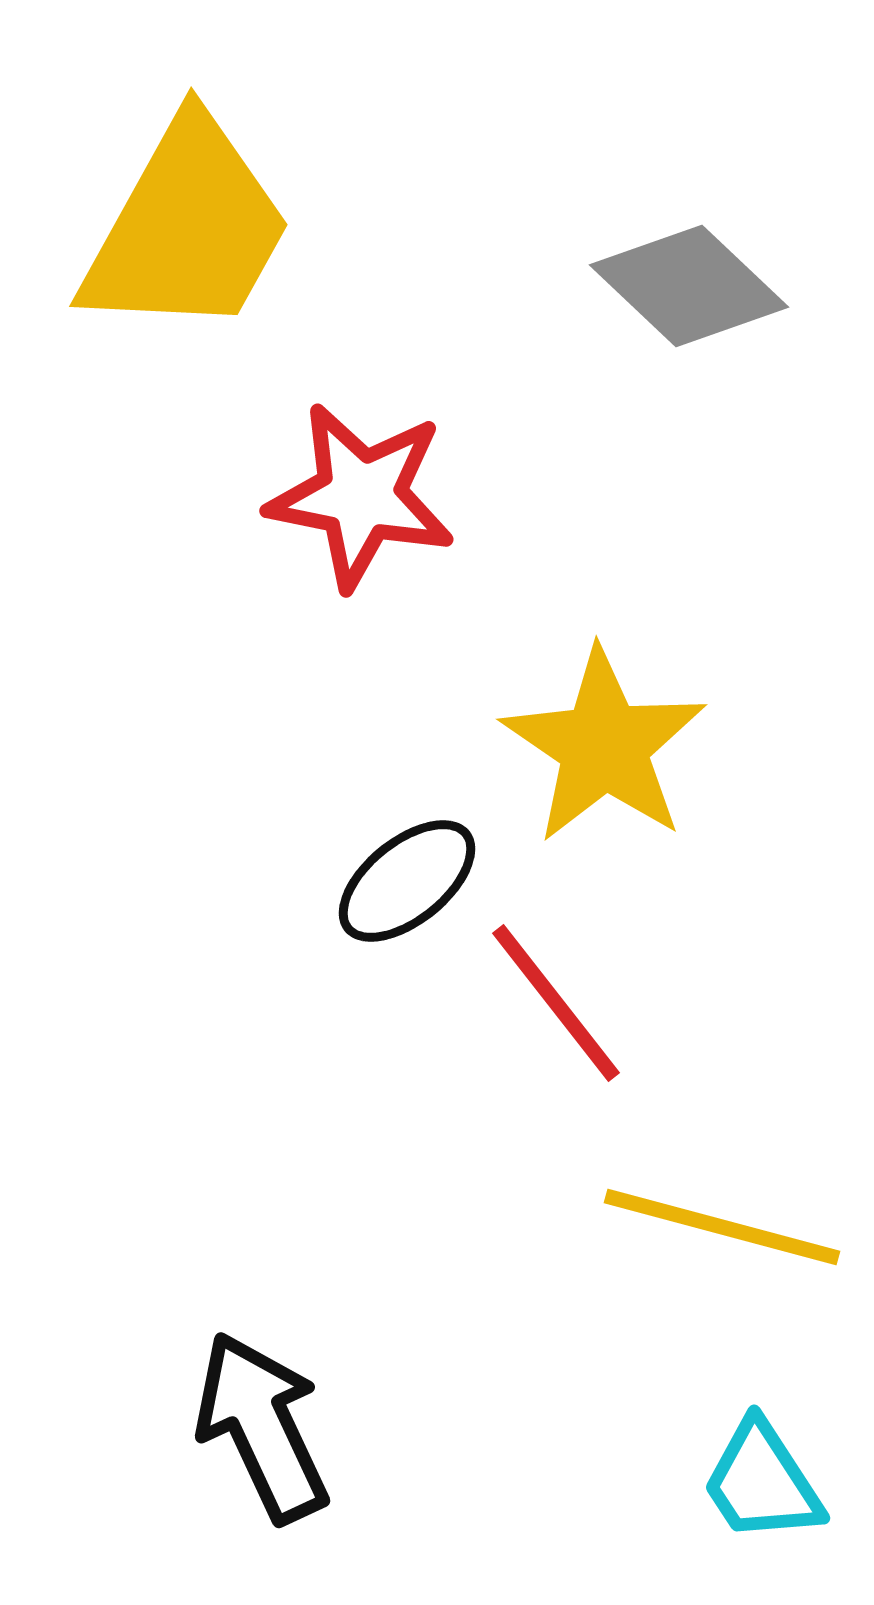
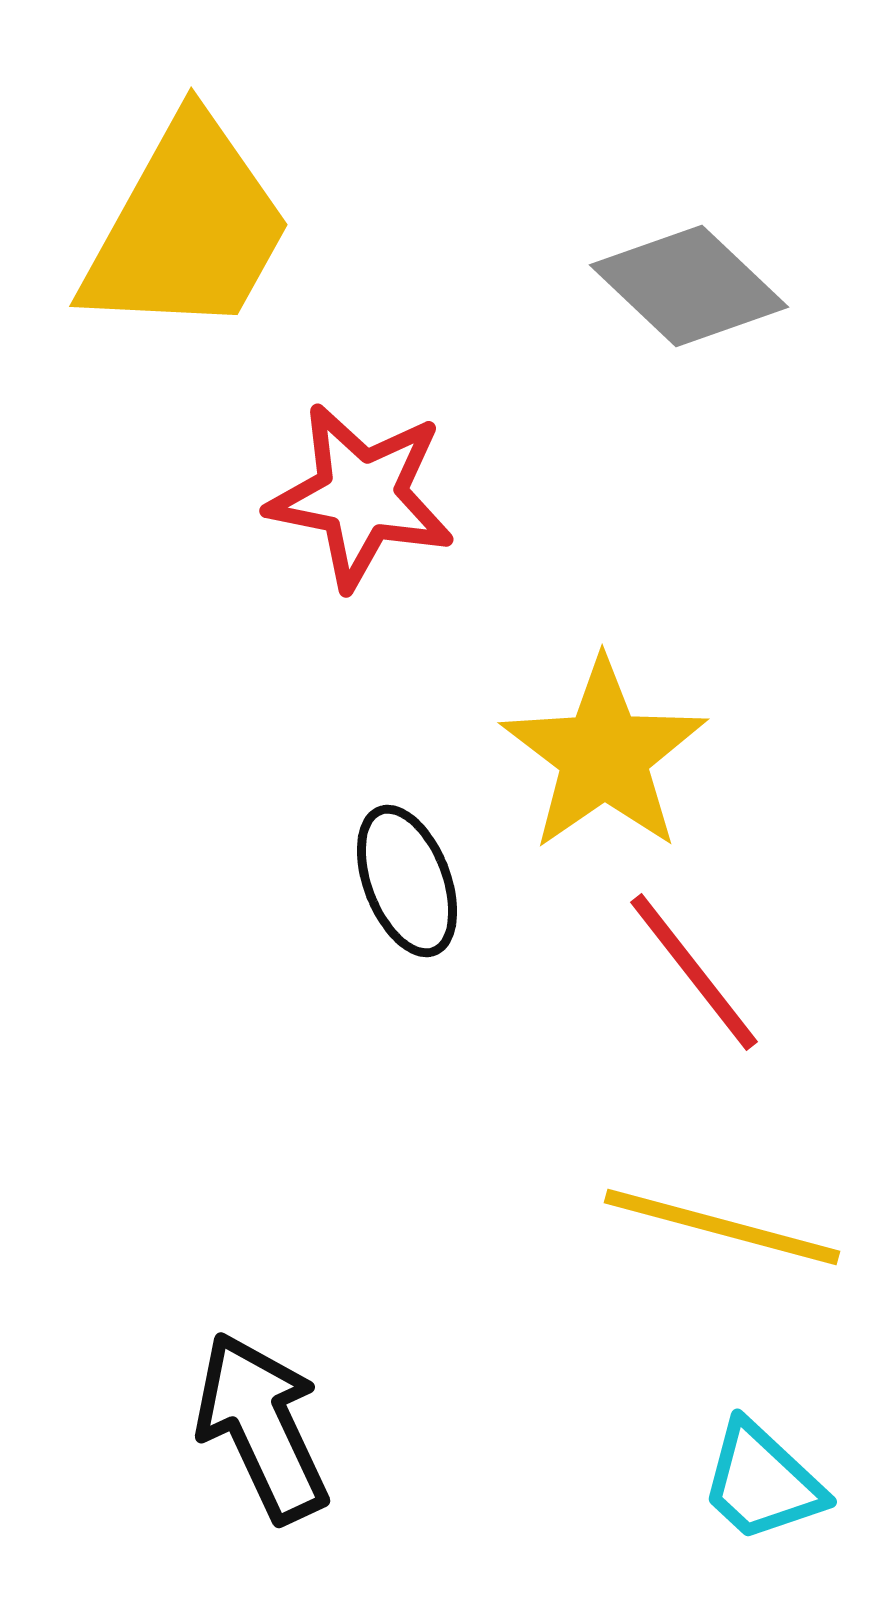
yellow star: moved 9 px down; rotated 3 degrees clockwise
black ellipse: rotated 72 degrees counterclockwise
red line: moved 138 px right, 31 px up
cyan trapezoid: rotated 14 degrees counterclockwise
